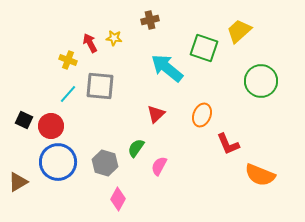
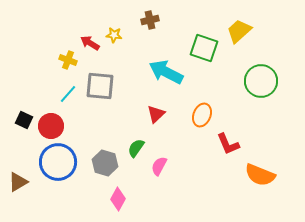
yellow star: moved 3 px up
red arrow: rotated 30 degrees counterclockwise
cyan arrow: moved 1 px left, 4 px down; rotated 12 degrees counterclockwise
